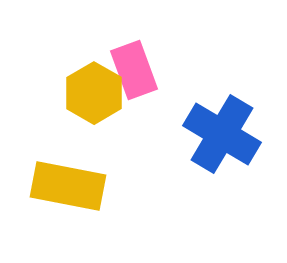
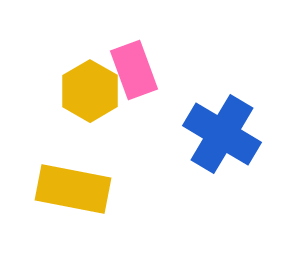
yellow hexagon: moved 4 px left, 2 px up
yellow rectangle: moved 5 px right, 3 px down
